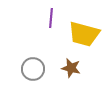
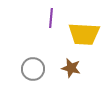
yellow trapezoid: rotated 12 degrees counterclockwise
